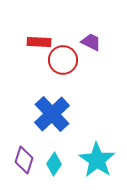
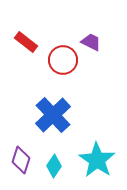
red rectangle: moved 13 px left; rotated 35 degrees clockwise
blue cross: moved 1 px right, 1 px down
purple diamond: moved 3 px left
cyan diamond: moved 2 px down
